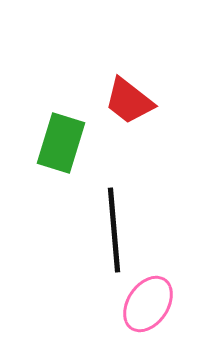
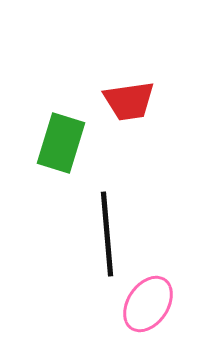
red trapezoid: rotated 46 degrees counterclockwise
black line: moved 7 px left, 4 px down
